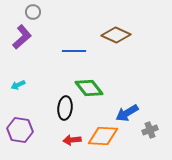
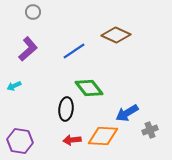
purple L-shape: moved 6 px right, 12 px down
blue line: rotated 35 degrees counterclockwise
cyan arrow: moved 4 px left, 1 px down
black ellipse: moved 1 px right, 1 px down
purple hexagon: moved 11 px down
